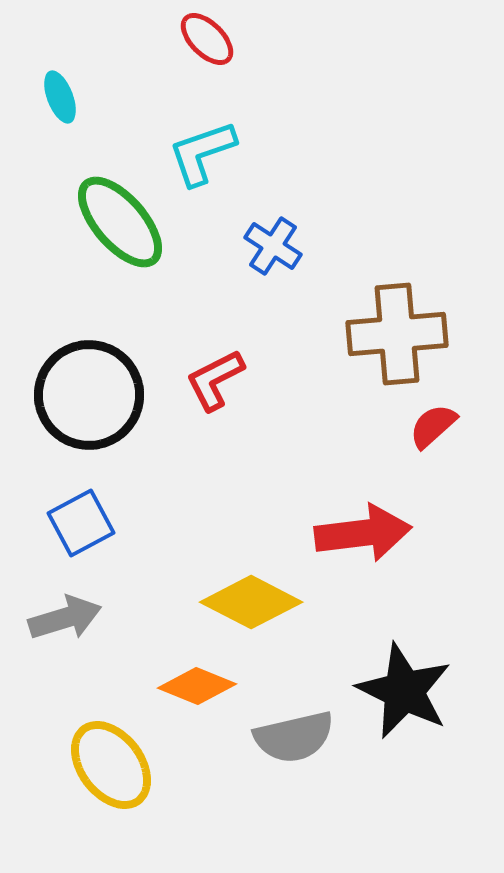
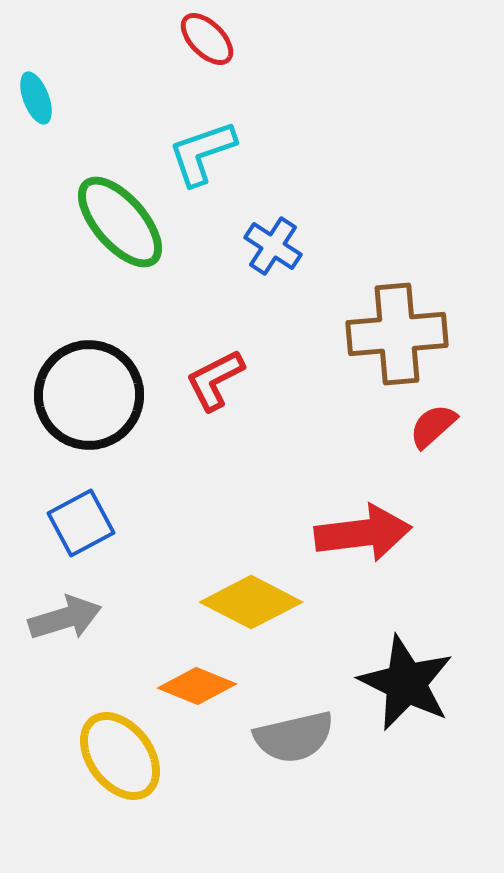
cyan ellipse: moved 24 px left, 1 px down
black star: moved 2 px right, 8 px up
yellow ellipse: moved 9 px right, 9 px up
